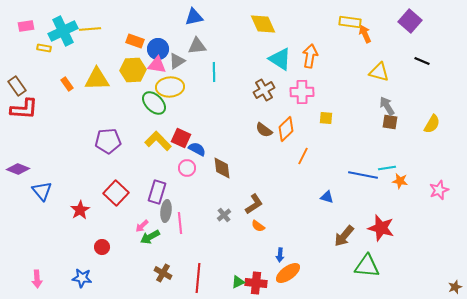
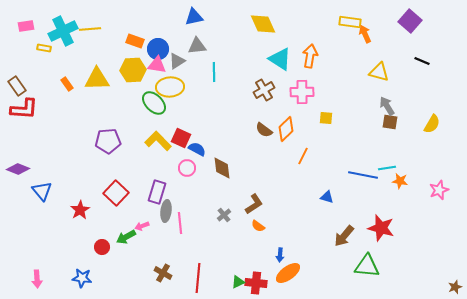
pink arrow at (142, 226): rotated 24 degrees clockwise
green arrow at (150, 237): moved 24 px left
